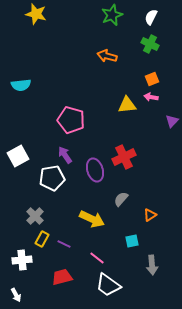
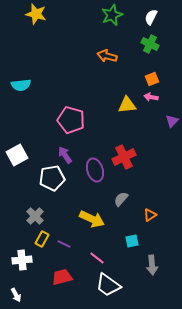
white square: moved 1 px left, 1 px up
